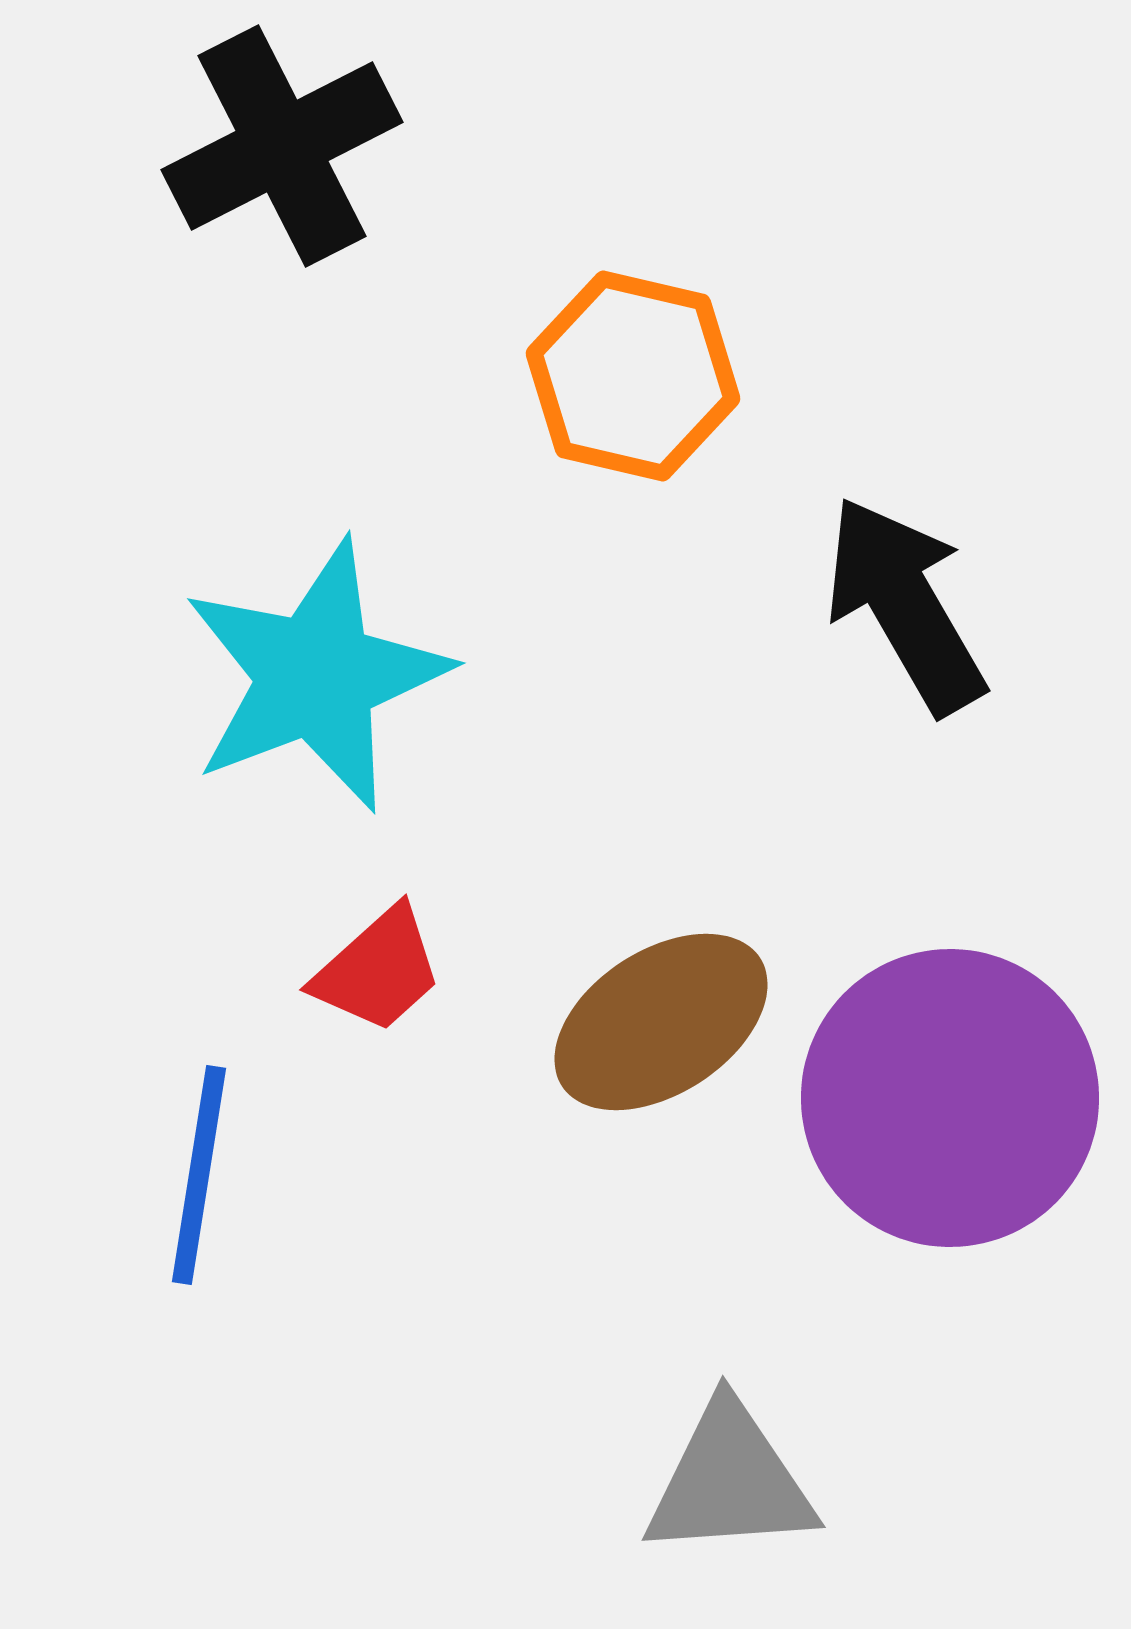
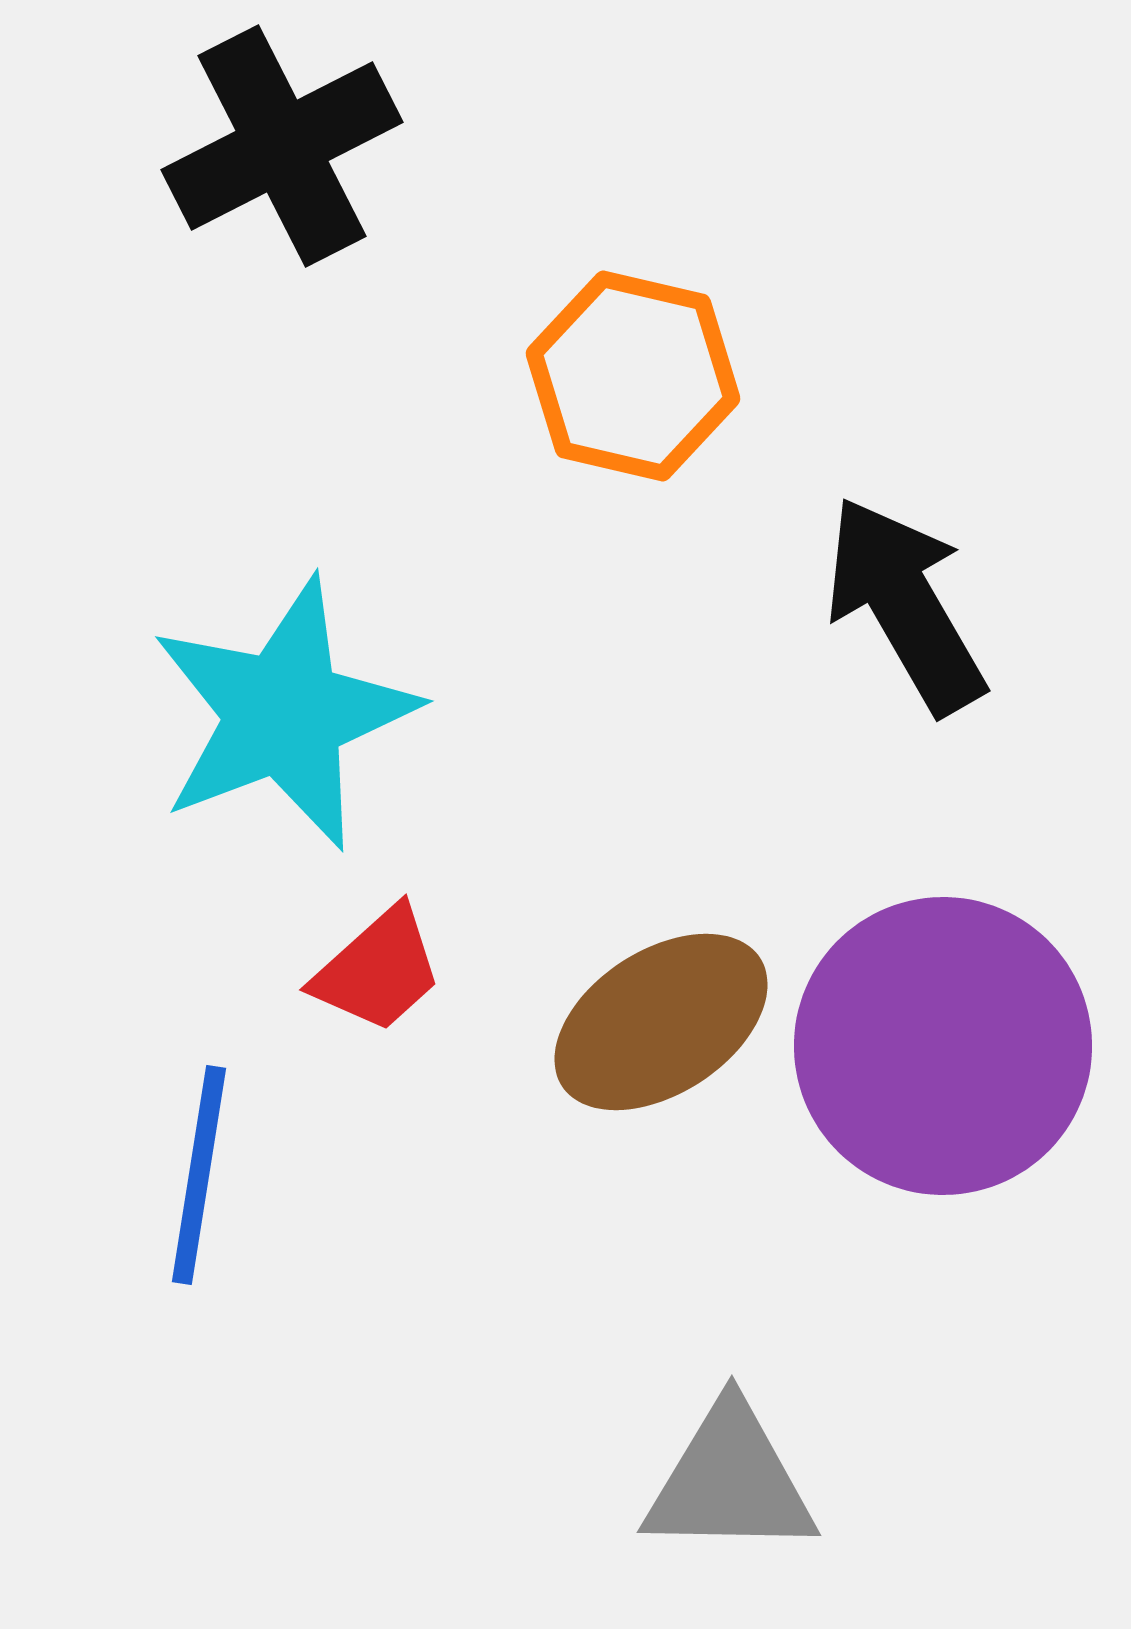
cyan star: moved 32 px left, 38 px down
purple circle: moved 7 px left, 52 px up
gray triangle: rotated 5 degrees clockwise
